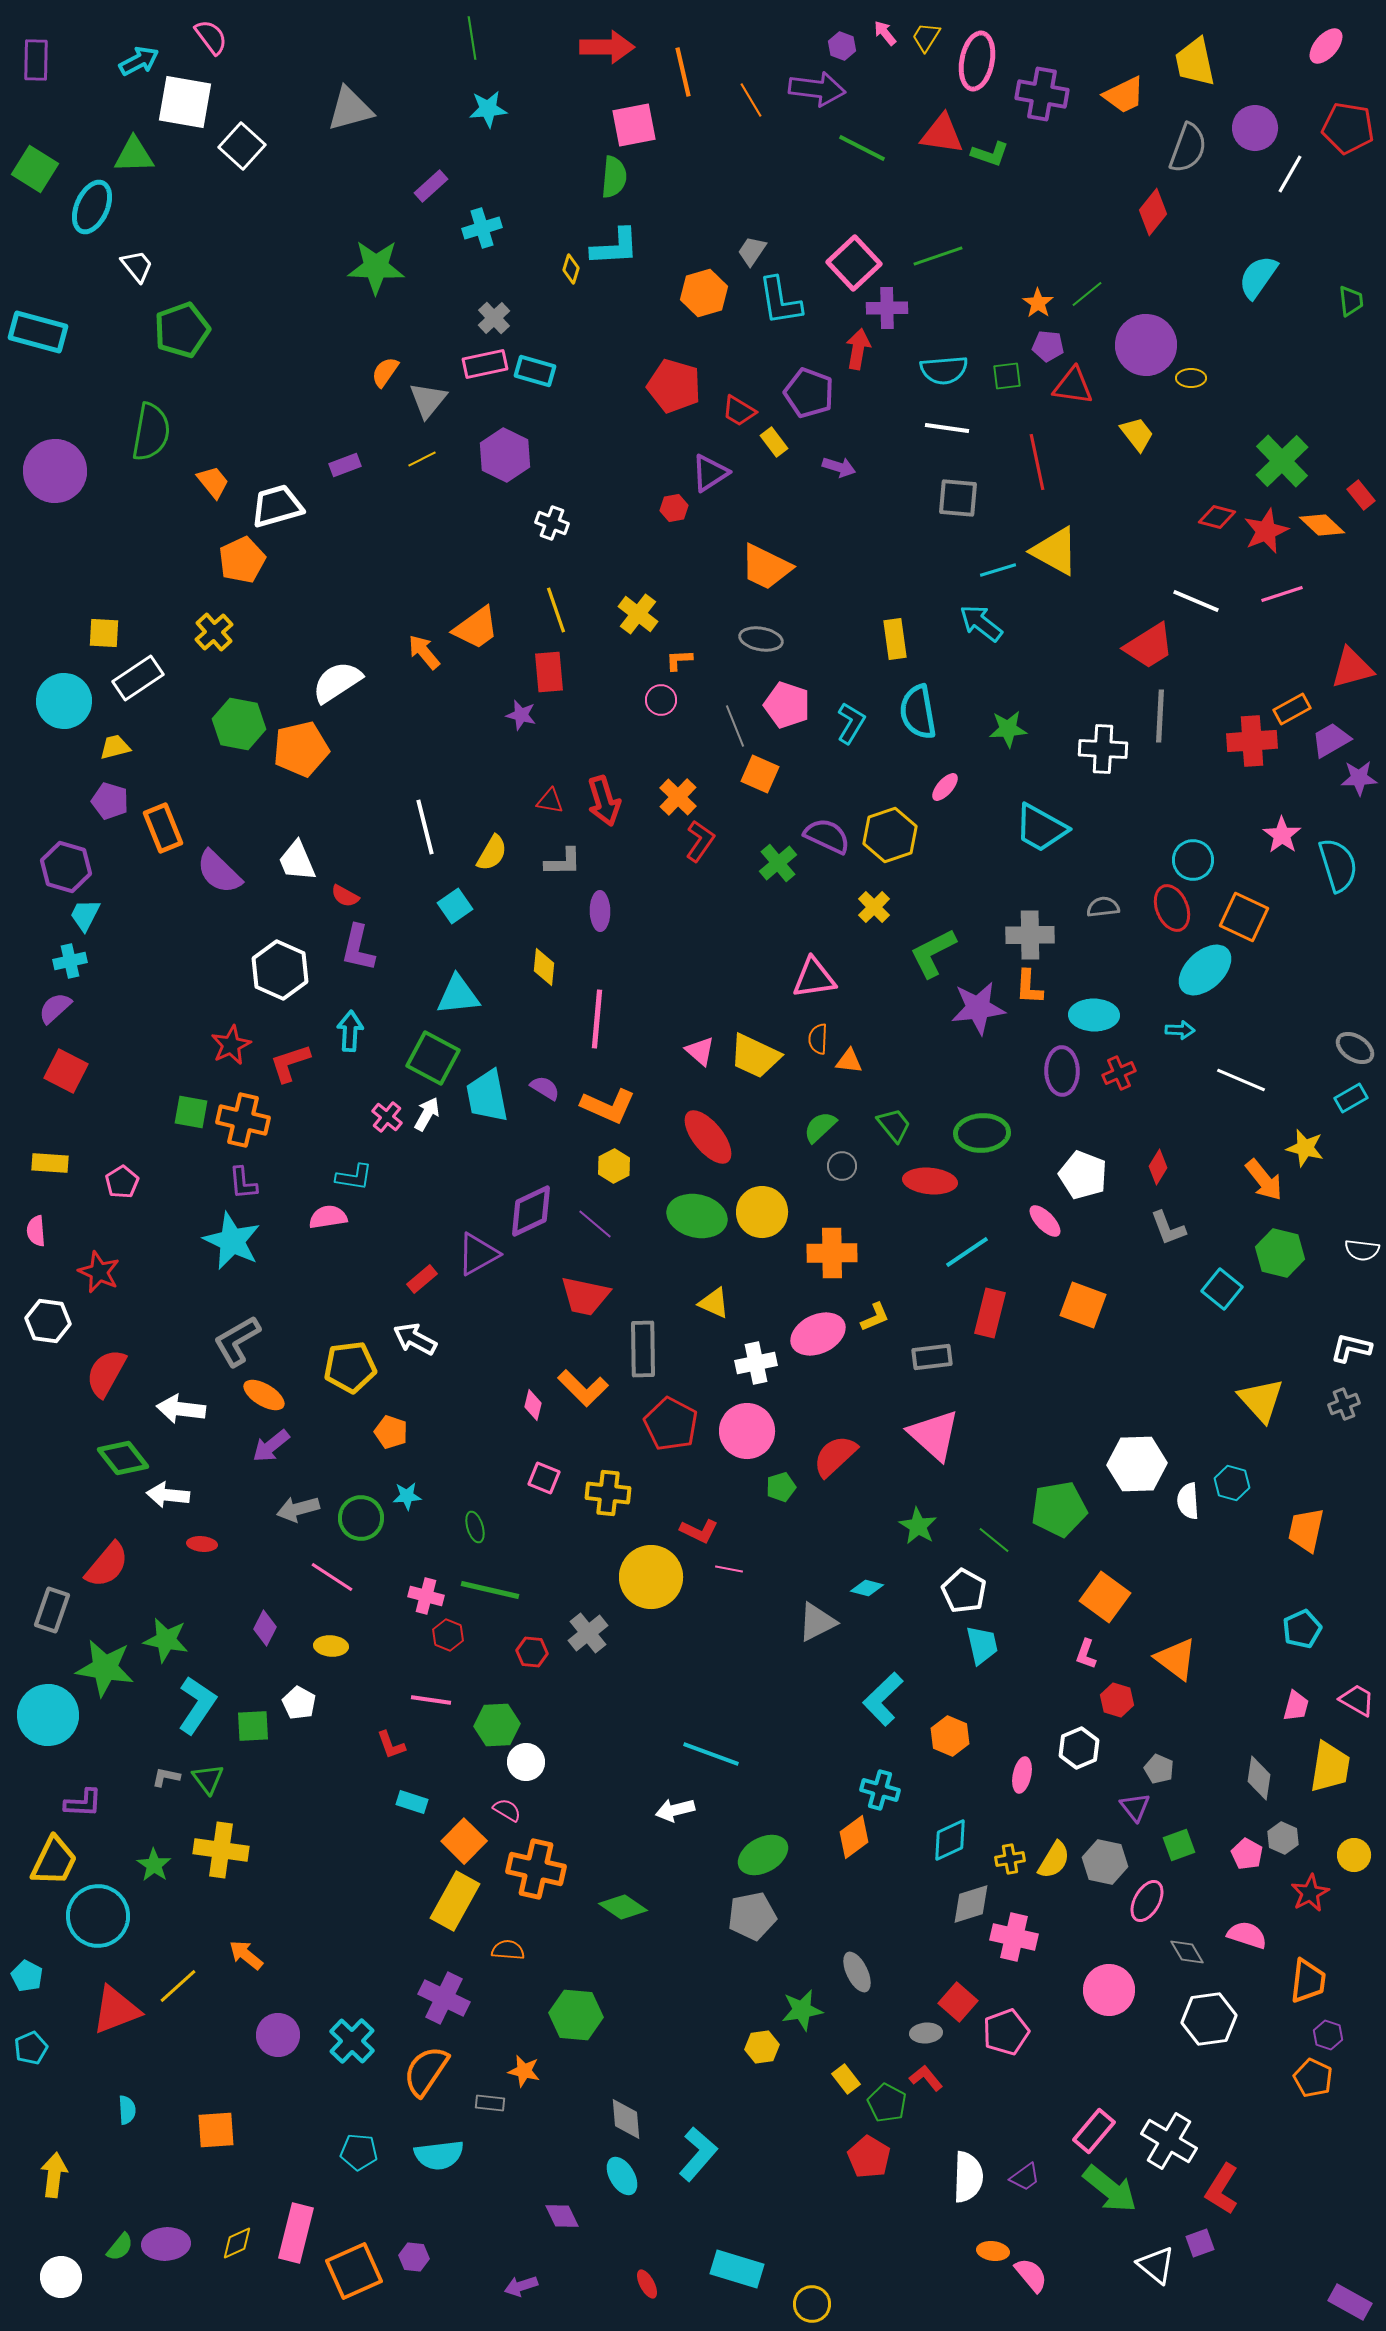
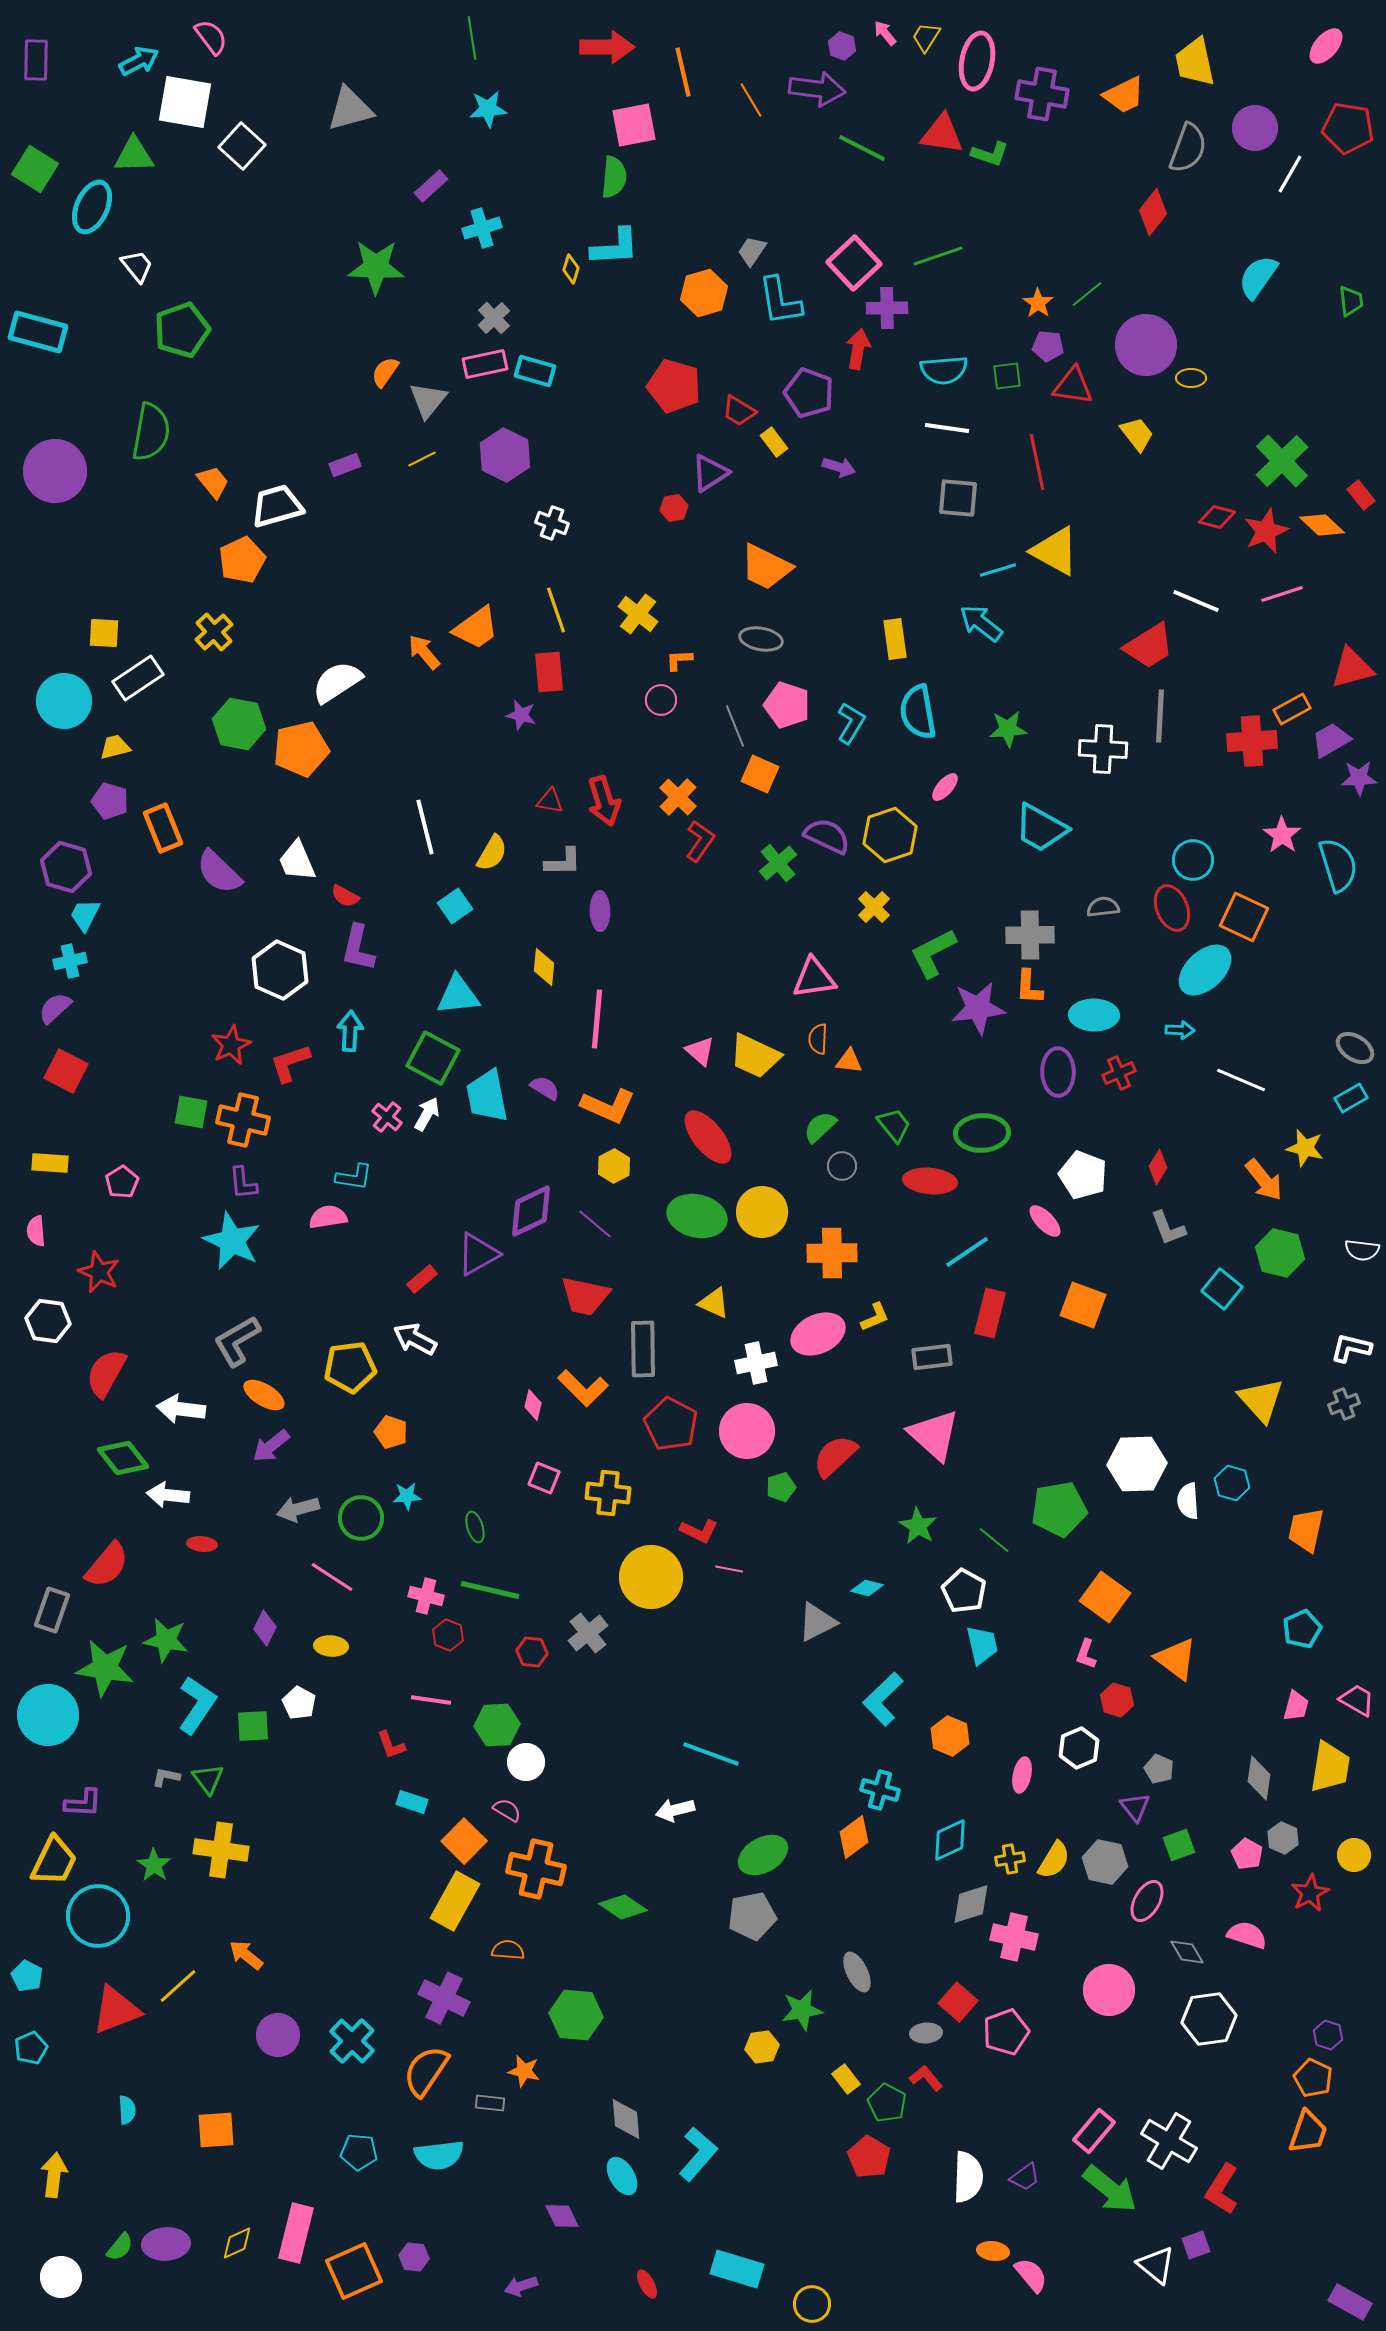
purple ellipse at (1062, 1071): moved 4 px left, 1 px down
orange trapezoid at (1308, 1981): moved 151 px down; rotated 12 degrees clockwise
purple square at (1200, 2243): moved 4 px left, 2 px down
